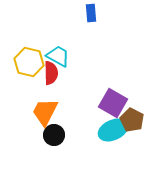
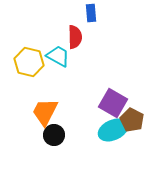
red semicircle: moved 24 px right, 36 px up
